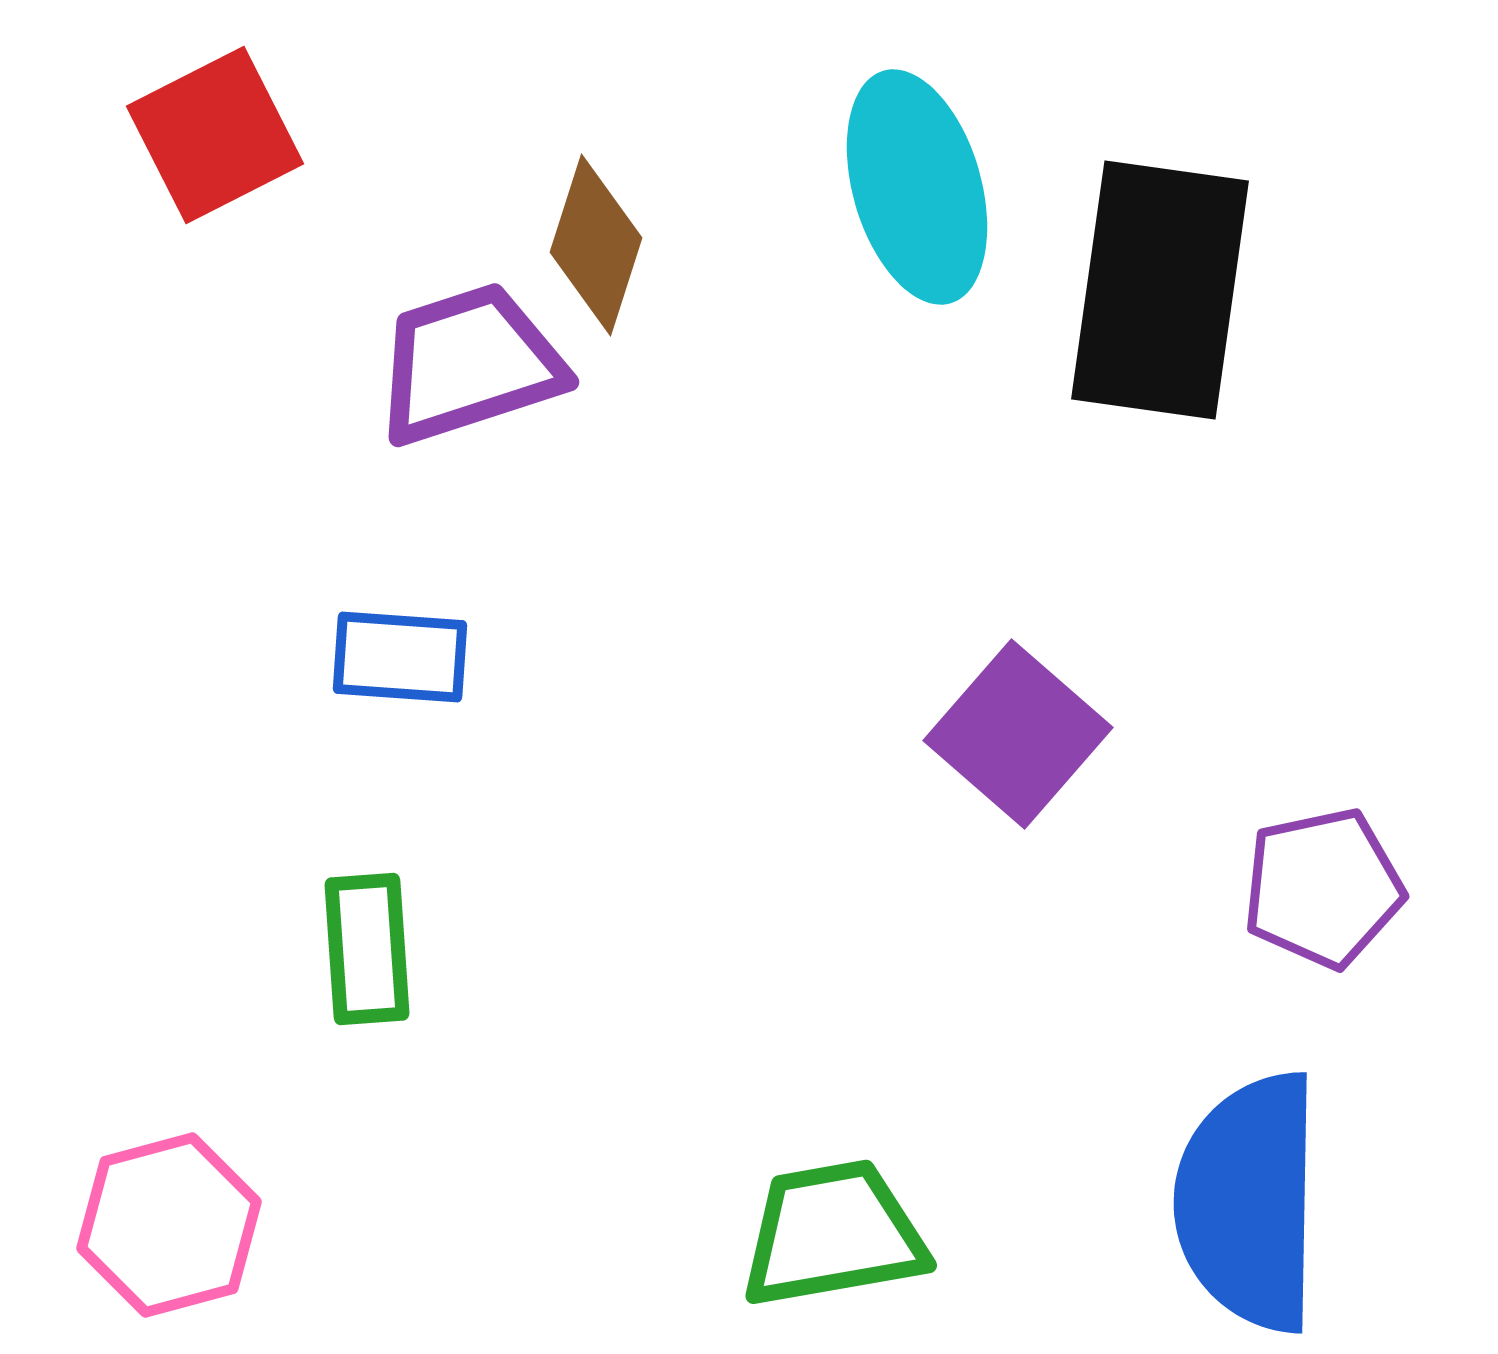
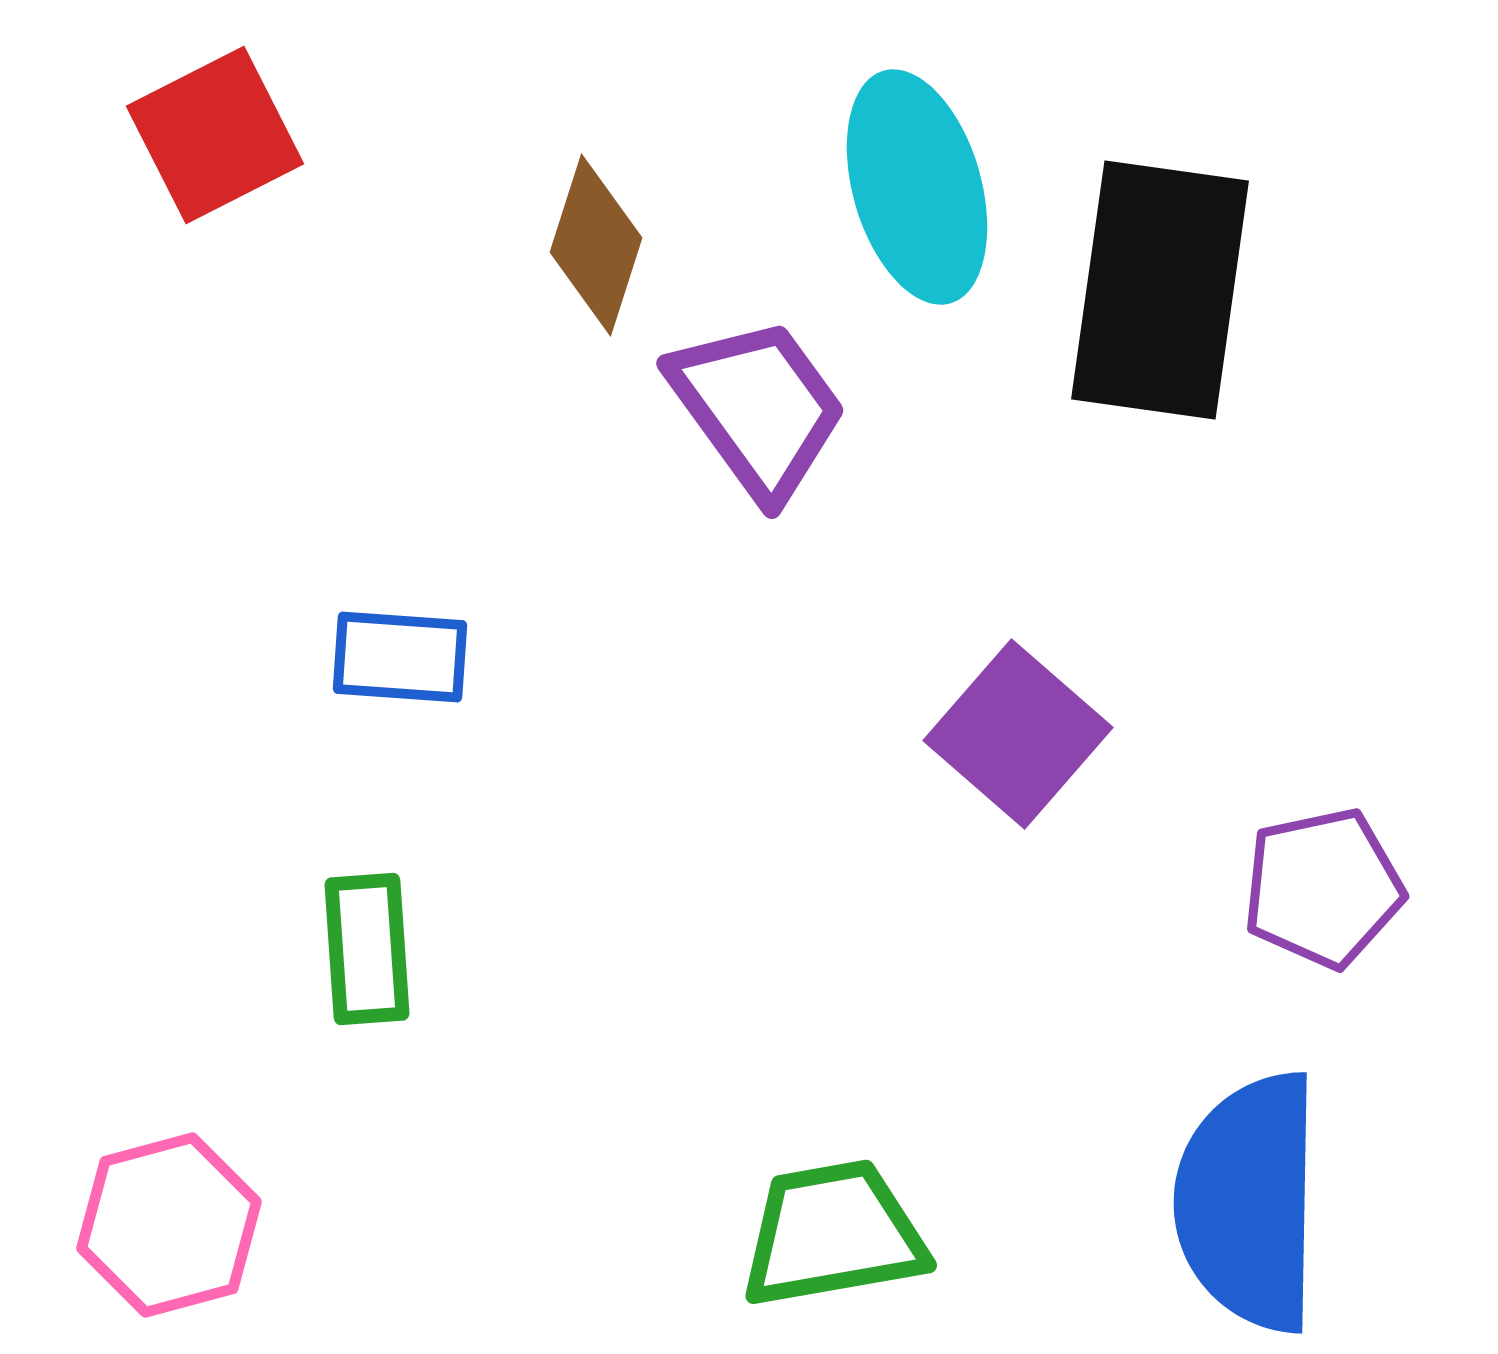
purple trapezoid: moved 289 px right, 44 px down; rotated 72 degrees clockwise
